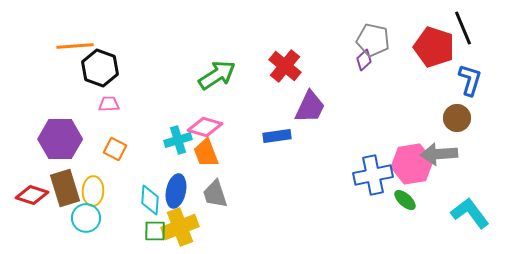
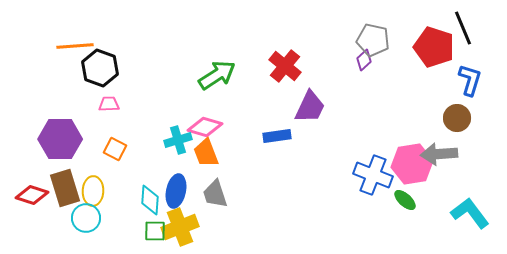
blue cross: rotated 33 degrees clockwise
